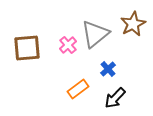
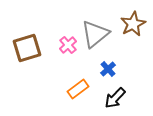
brown square: rotated 12 degrees counterclockwise
